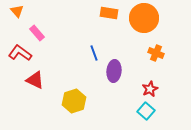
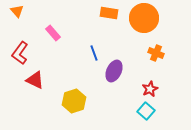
pink rectangle: moved 16 px right
red L-shape: rotated 90 degrees counterclockwise
purple ellipse: rotated 20 degrees clockwise
